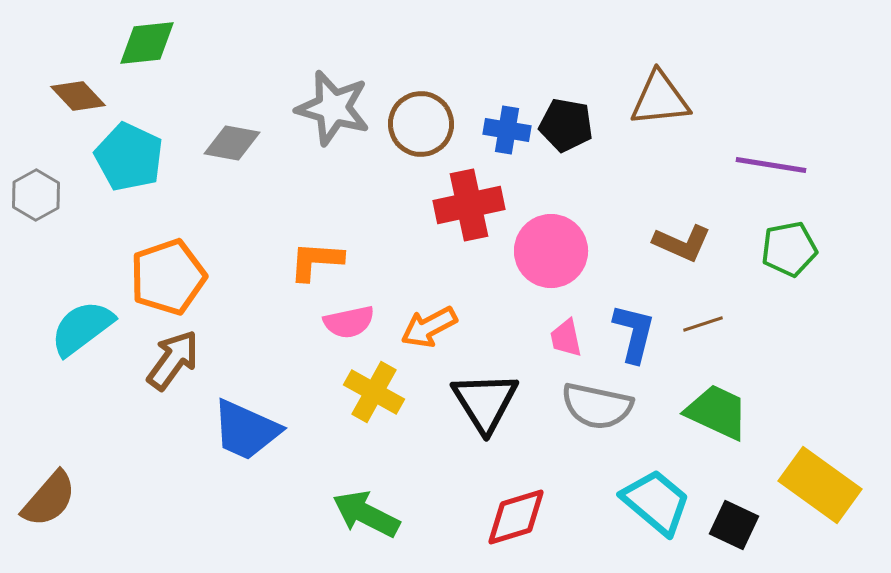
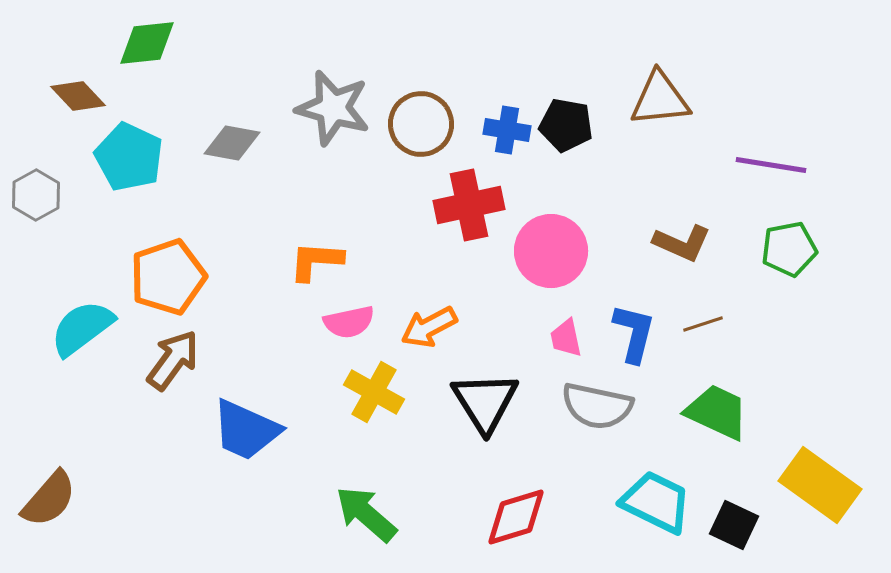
cyan trapezoid: rotated 14 degrees counterclockwise
green arrow: rotated 14 degrees clockwise
